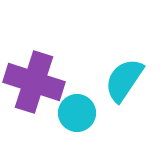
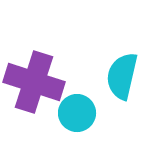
cyan semicircle: moved 2 px left, 4 px up; rotated 21 degrees counterclockwise
